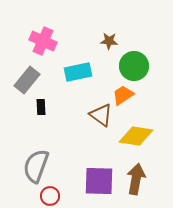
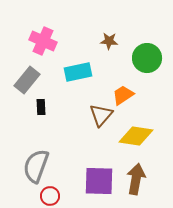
green circle: moved 13 px right, 8 px up
brown triangle: rotated 35 degrees clockwise
